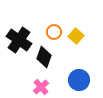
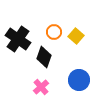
black cross: moved 1 px left, 1 px up
